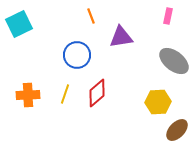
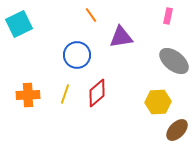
orange line: moved 1 px up; rotated 14 degrees counterclockwise
